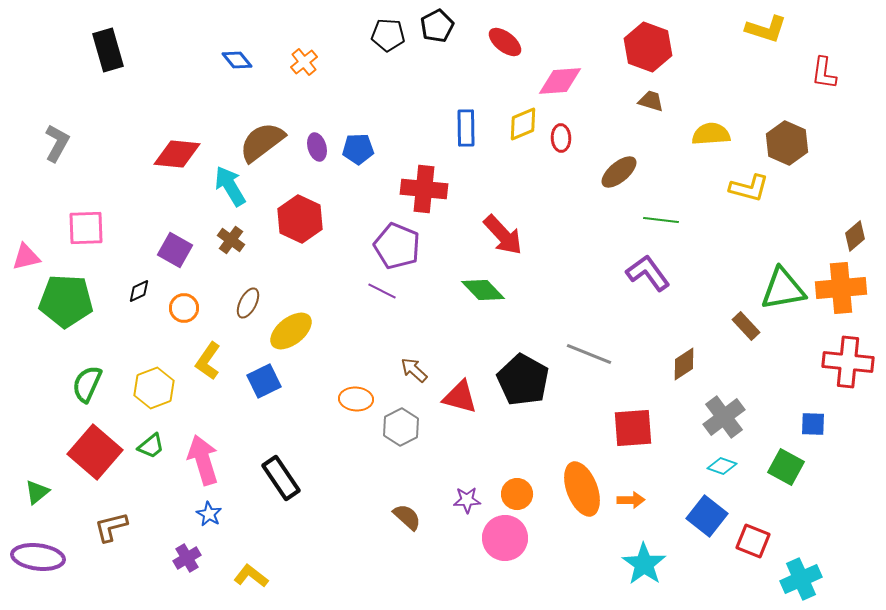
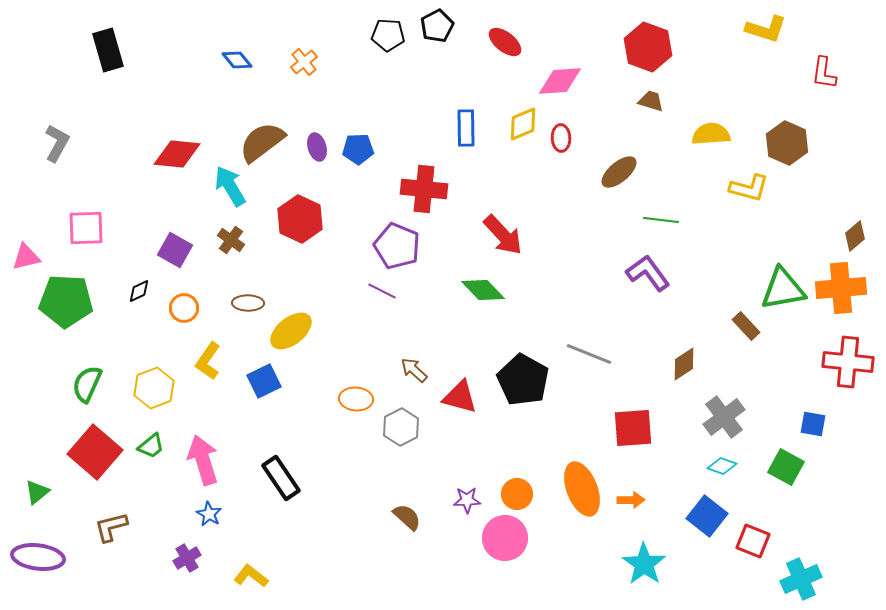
brown ellipse at (248, 303): rotated 64 degrees clockwise
blue square at (813, 424): rotated 8 degrees clockwise
